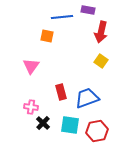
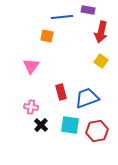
black cross: moved 2 px left, 2 px down
